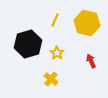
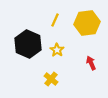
yellow hexagon: rotated 20 degrees counterclockwise
black hexagon: rotated 20 degrees counterclockwise
yellow star: moved 3 px up
red arrow: moved 2 px down
